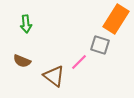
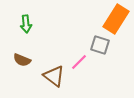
brown semicircle: moved 1 px up
